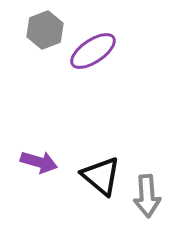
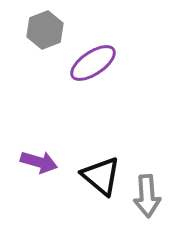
purple ellipse: moved 12 px down
